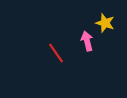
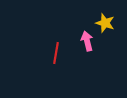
red line: rotated 45 degrees clockwise
